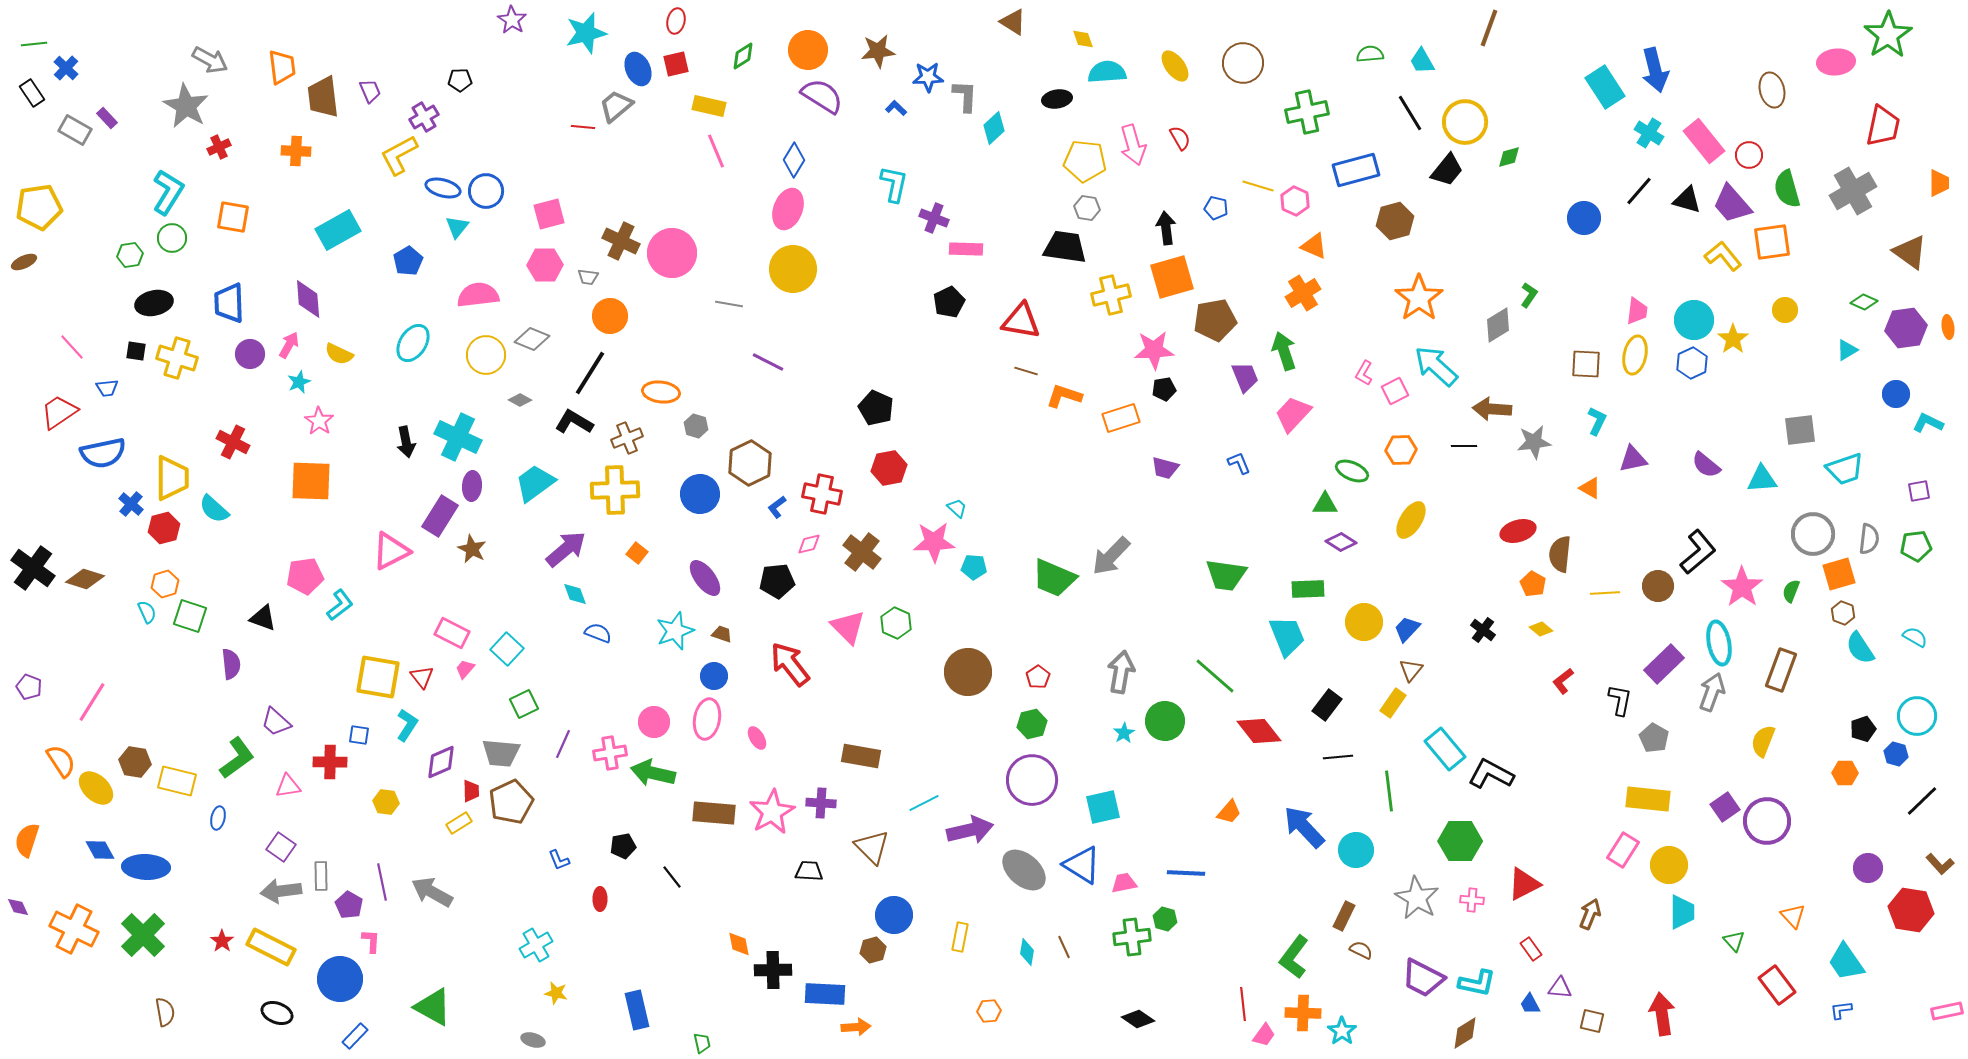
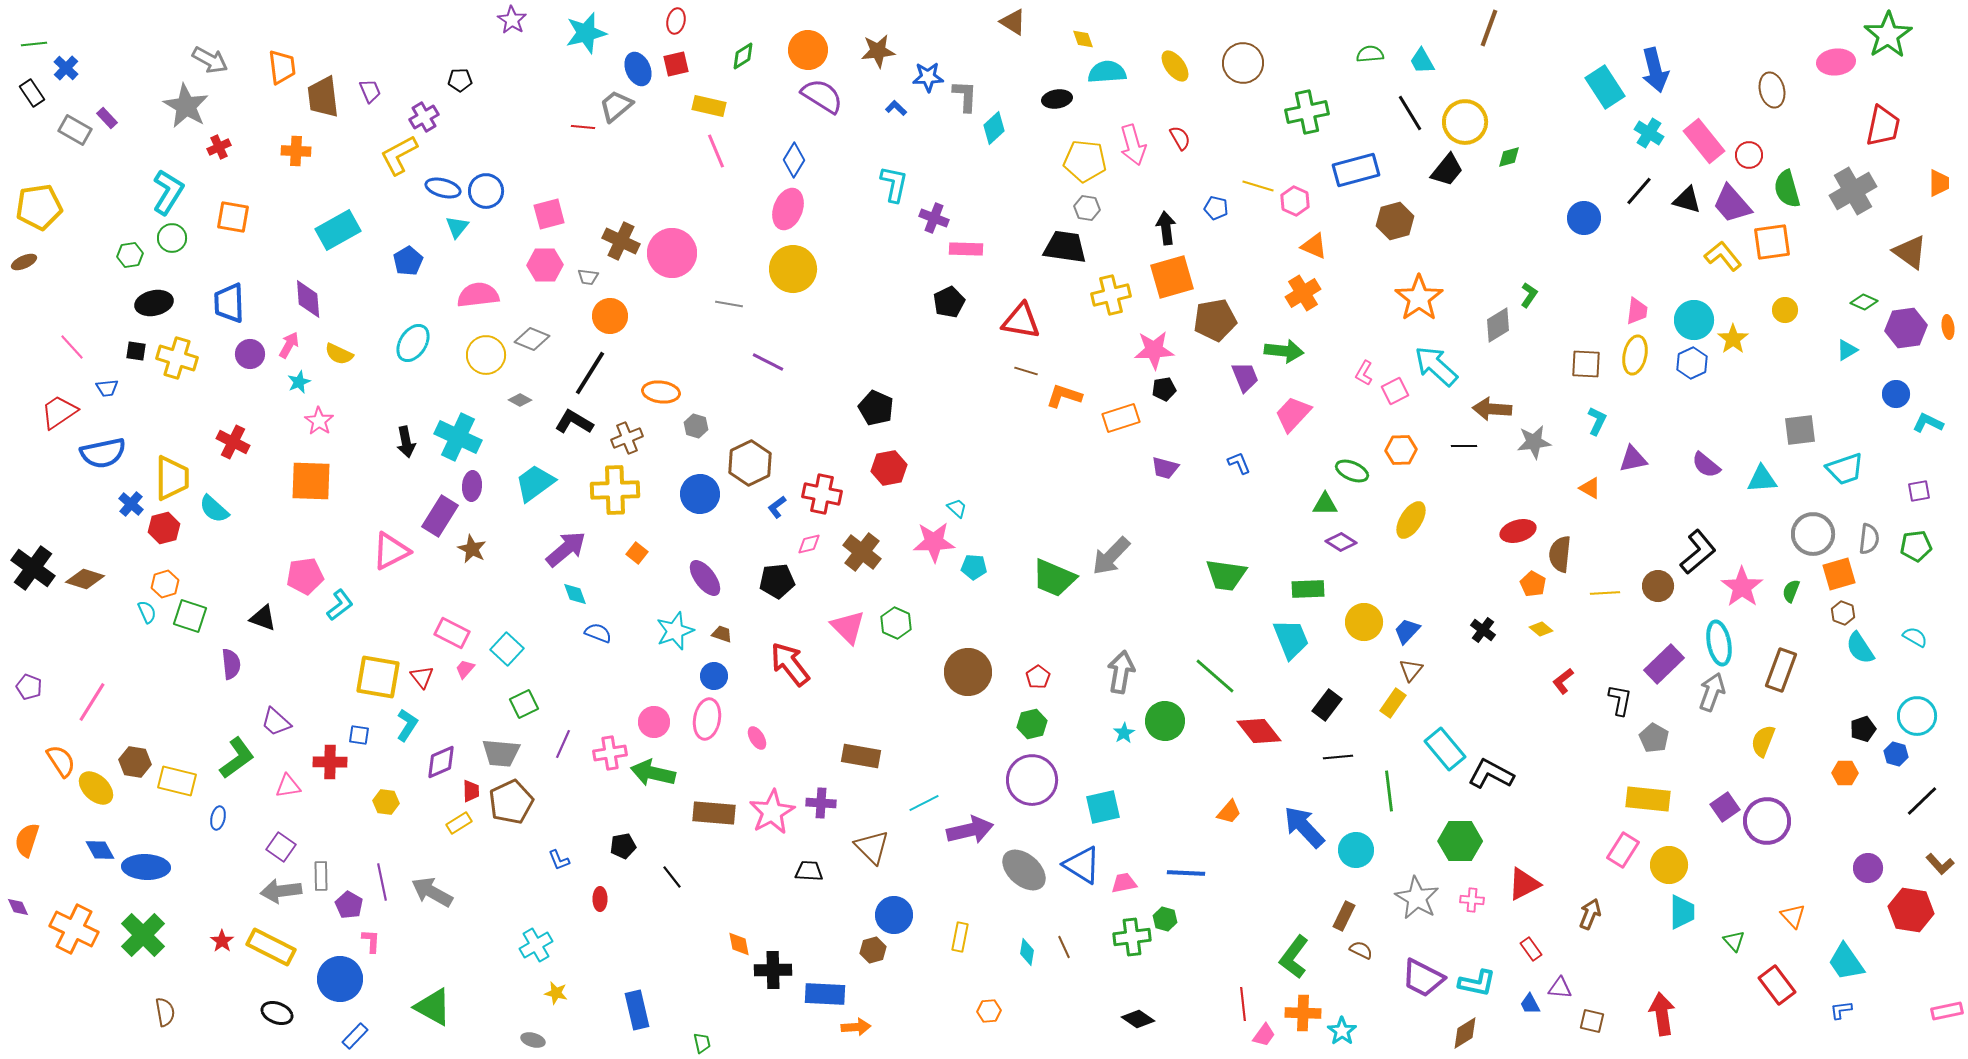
green arrow at (1284, 351): rotated 114 degrees clockwise
blue trapezoid at (1407, 629): moved 2 px down
cyan trapezoid at (1287, 636): moved 4 px right, 3 px down
